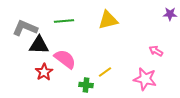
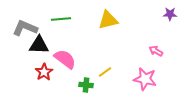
green line: moved 3 px left, 2 px up
